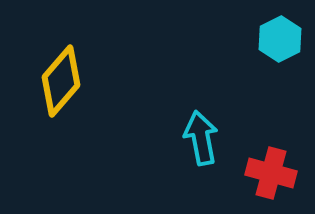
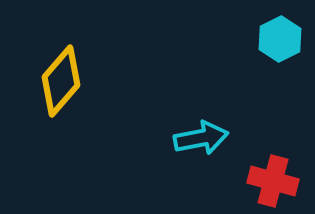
cyan arrow: rotated 90 degrees clockwise
red cross: moved 2 px right, 8 px down
